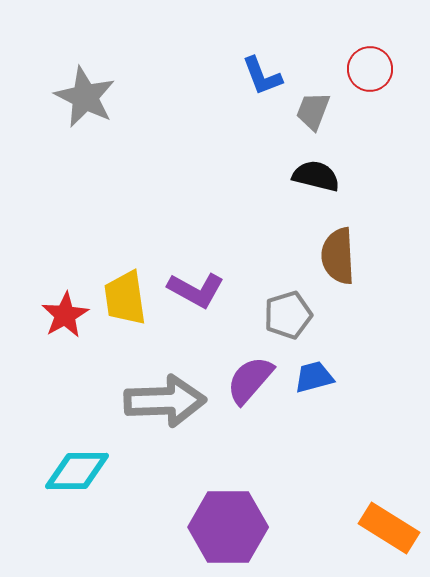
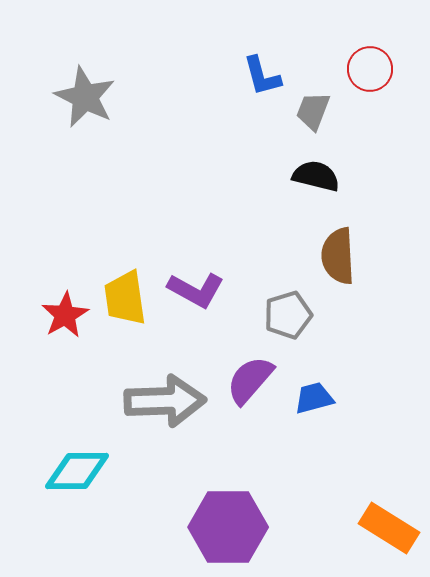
blue L-shape: rotated 6 degrees clockwise
blue trapezoid: moved 21 px down
